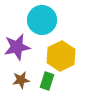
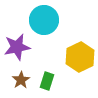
cyan circle: moved 2 px right
yellow hexagon: moved 19 px right, 1 px down
brown star: rotated 24 degrees counterclockwise
